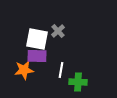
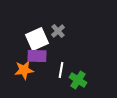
white square: rotated 35 degrees counterclockwise
green cross: moved 2 px up; rotated 30 degrees clockwise
